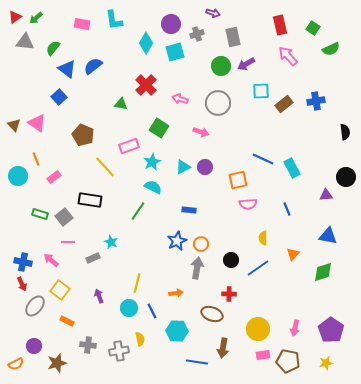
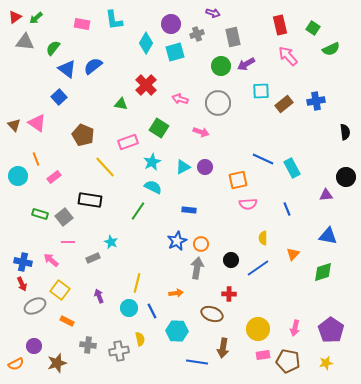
pink rectangle at (129, 146): moved 1 px left, 4 px up
gray ellipse at (35, 306): rotated 25 degrees clockwise
